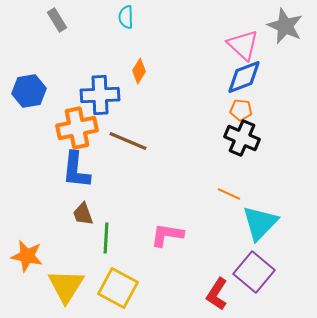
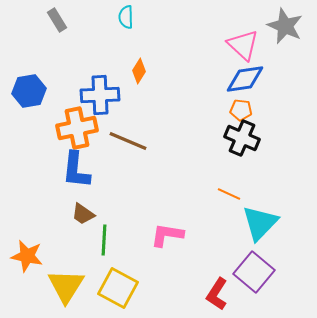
blue diamond: moved 1 px right, 2 px down; rotated 12 degrees clockwise
brown trapezoid: rotated 35 degrees counterclockwise
green line: moved 2 px left, 2 px down
